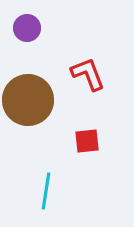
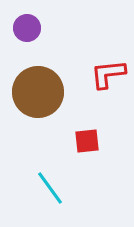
red L-shape: moved 20 px right; rotated 75 degrees counterclockwise
brown circle: moved 10 px right, 8 px up
cyan line: moved 4 px right, 3 px up; rotated 45 degrees counterclockwise
